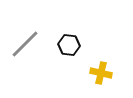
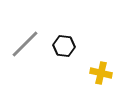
black hexagon: moved 5 px left, 1 px down
